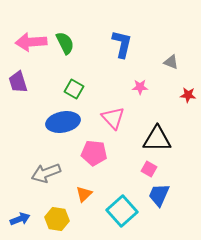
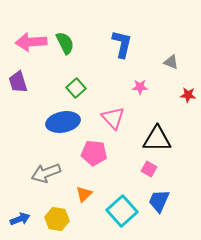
green square: moved 2 px right, 1 px up; rotated 18 degrees clockwise
blue trapezoid: moved 6 px down
